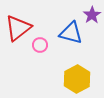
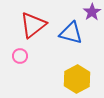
purple star: moved 3 px up
red triangle: moved 15 px right, 3 px up
pink circle: moved 20 px left, 11 px down
